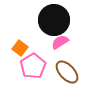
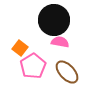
pink semicircle: rotated 42 degrees clockwise
